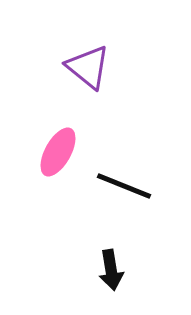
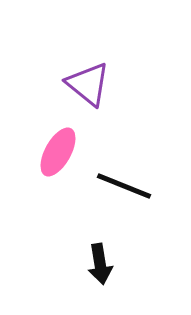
purple triangle: moved 17 px down
black arrow: moved 11 px left, 6 px up
